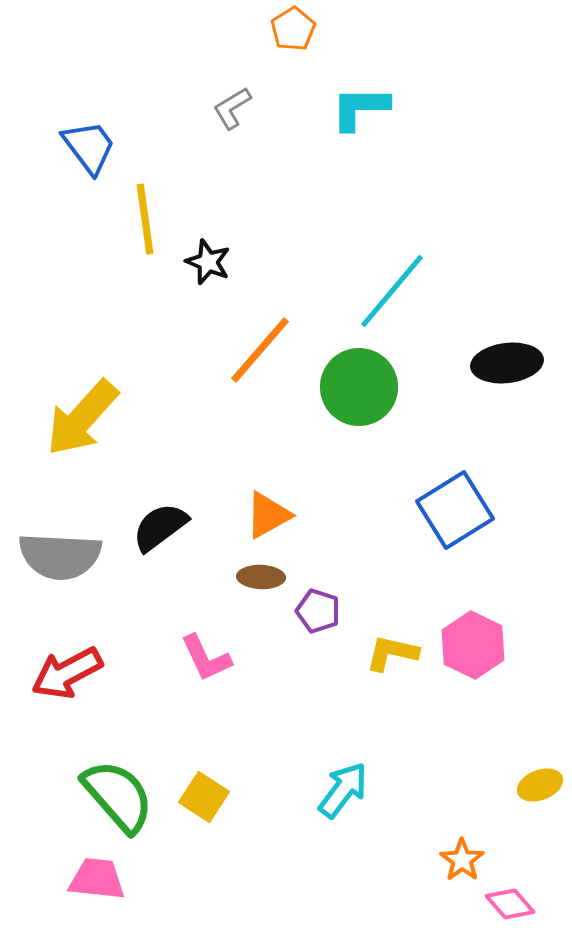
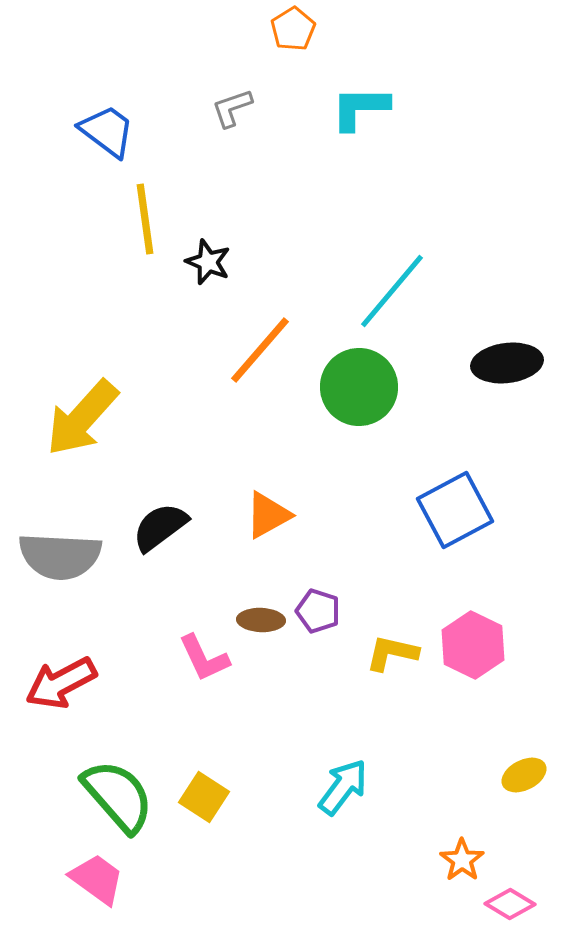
gray L-shape: rotated 12 degrees clockwise
blue trapezoid: moved 18 px right, 16 px up; rotated 16 degrees counterclockwise
blue square: rotated 4 degrees clockwise
brown ellipse: moved 43 px down
pink L-shape: moved 2 px left
red arrow: moved 6 px left, 10 px down
yellow ellipse: moved 16 px left, 10 px up; rotated 6 degrees counterclockwise
cyan arrow: moved 3 px up
pink trapezoid: rotated 30 degrees clockwise
pink diamond: rotated 18 degrees counterclockwise
